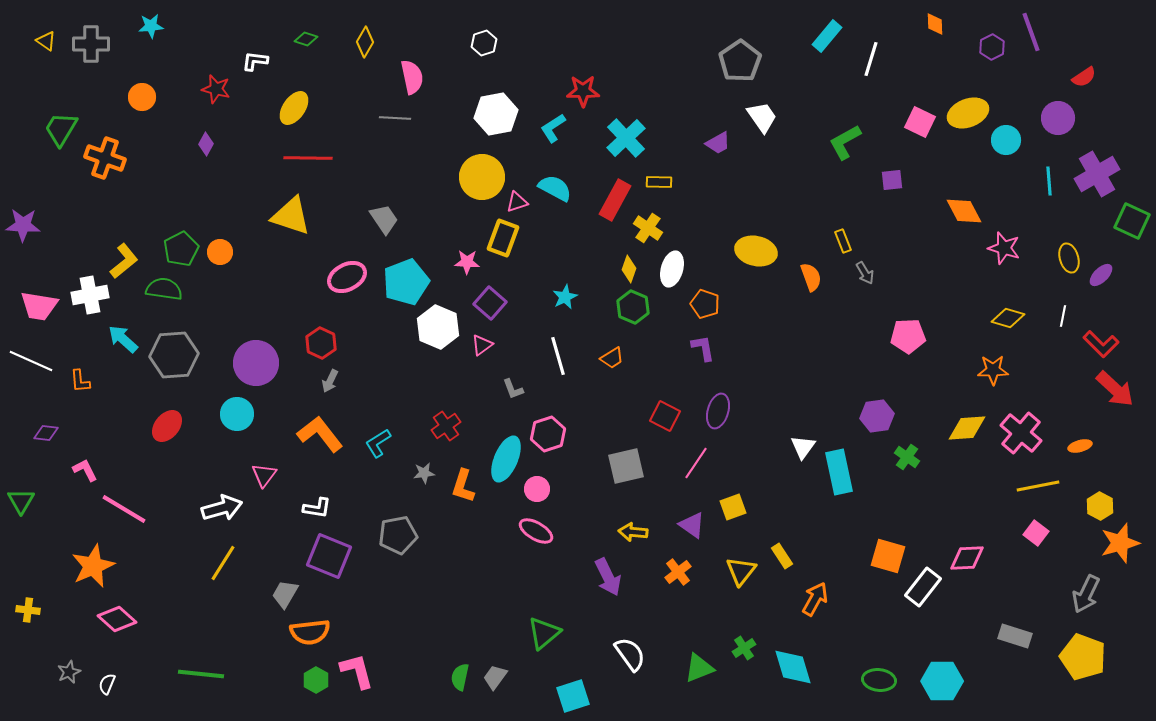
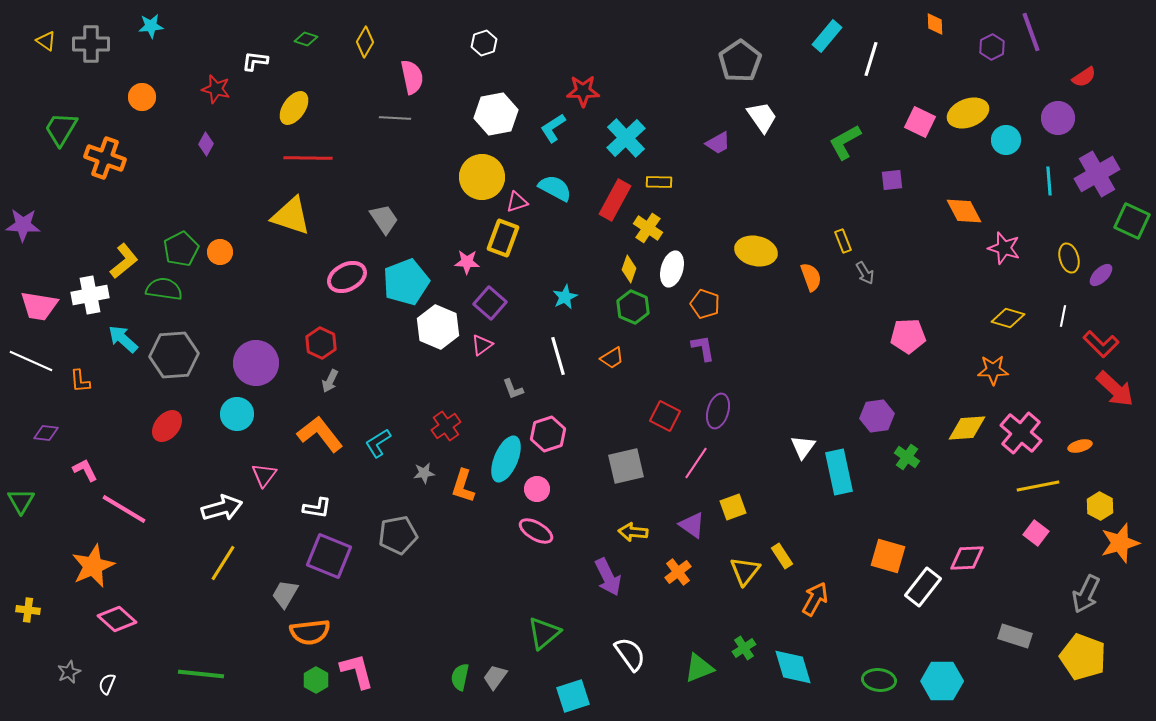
yellow triangle at (741, 571): moved 4 px right
